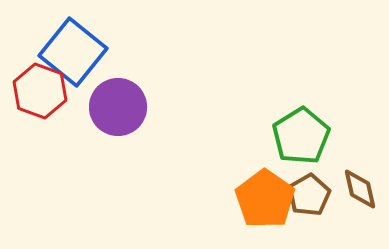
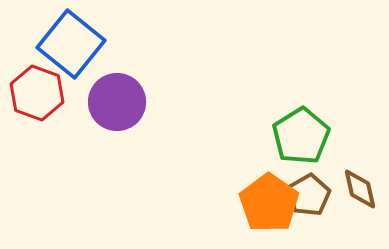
blue square: moved 2 px left, 8 px up
red hexagon: moved 3 px left, 2 px down
purple circle: moved 1 px left, 5 px up
orange pentagon: moved 4 px right, 4 px down
